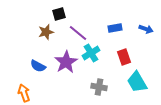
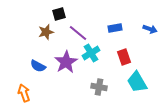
blue arrow: moved 4 px right
